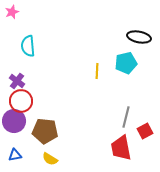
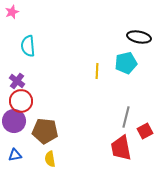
yellow semicircle: rotated 49 degrees clockwise
